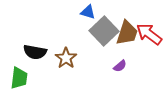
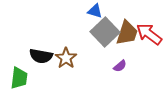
blue triangle: moved 7 px right, 1 px up
gray square: moved 1 px right, 1 px down
black semicircle: moved 6 px right, 4 px down
